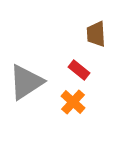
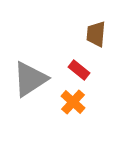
brown trapezoid: rotated 8 degrees clockwise
gray triangle: moved 4 px right, 3 px up
